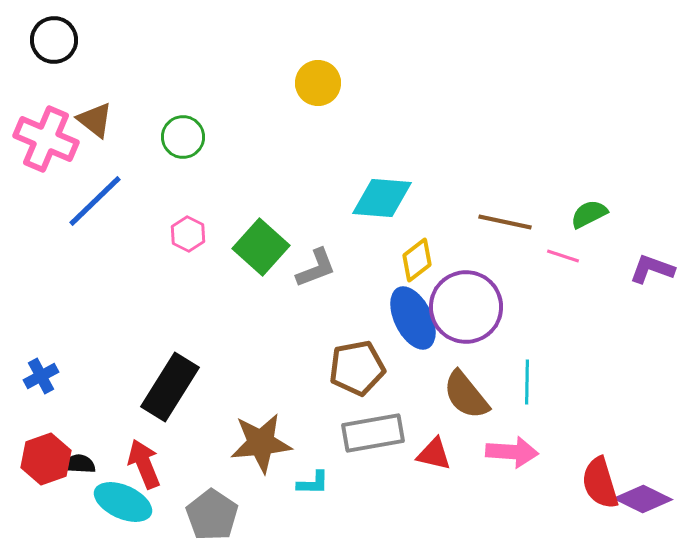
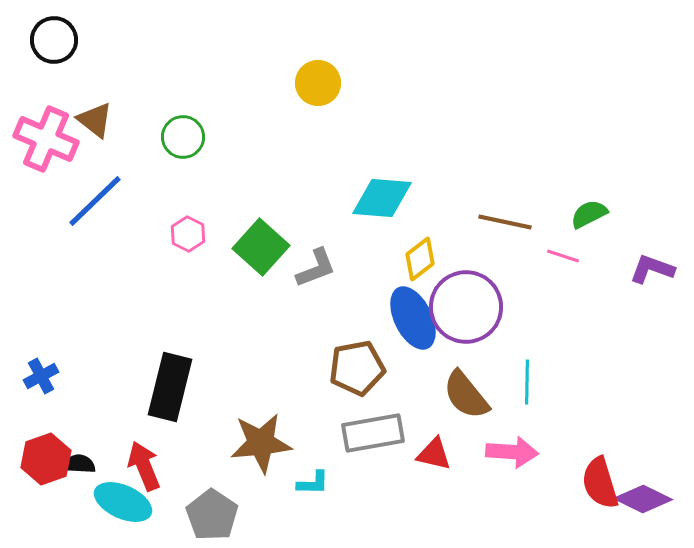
yellow diamond: moved 3 px right, 1 px up
black rectangle: rotated 18 degrees counterclockwise
red arrow: moved 2 px down
